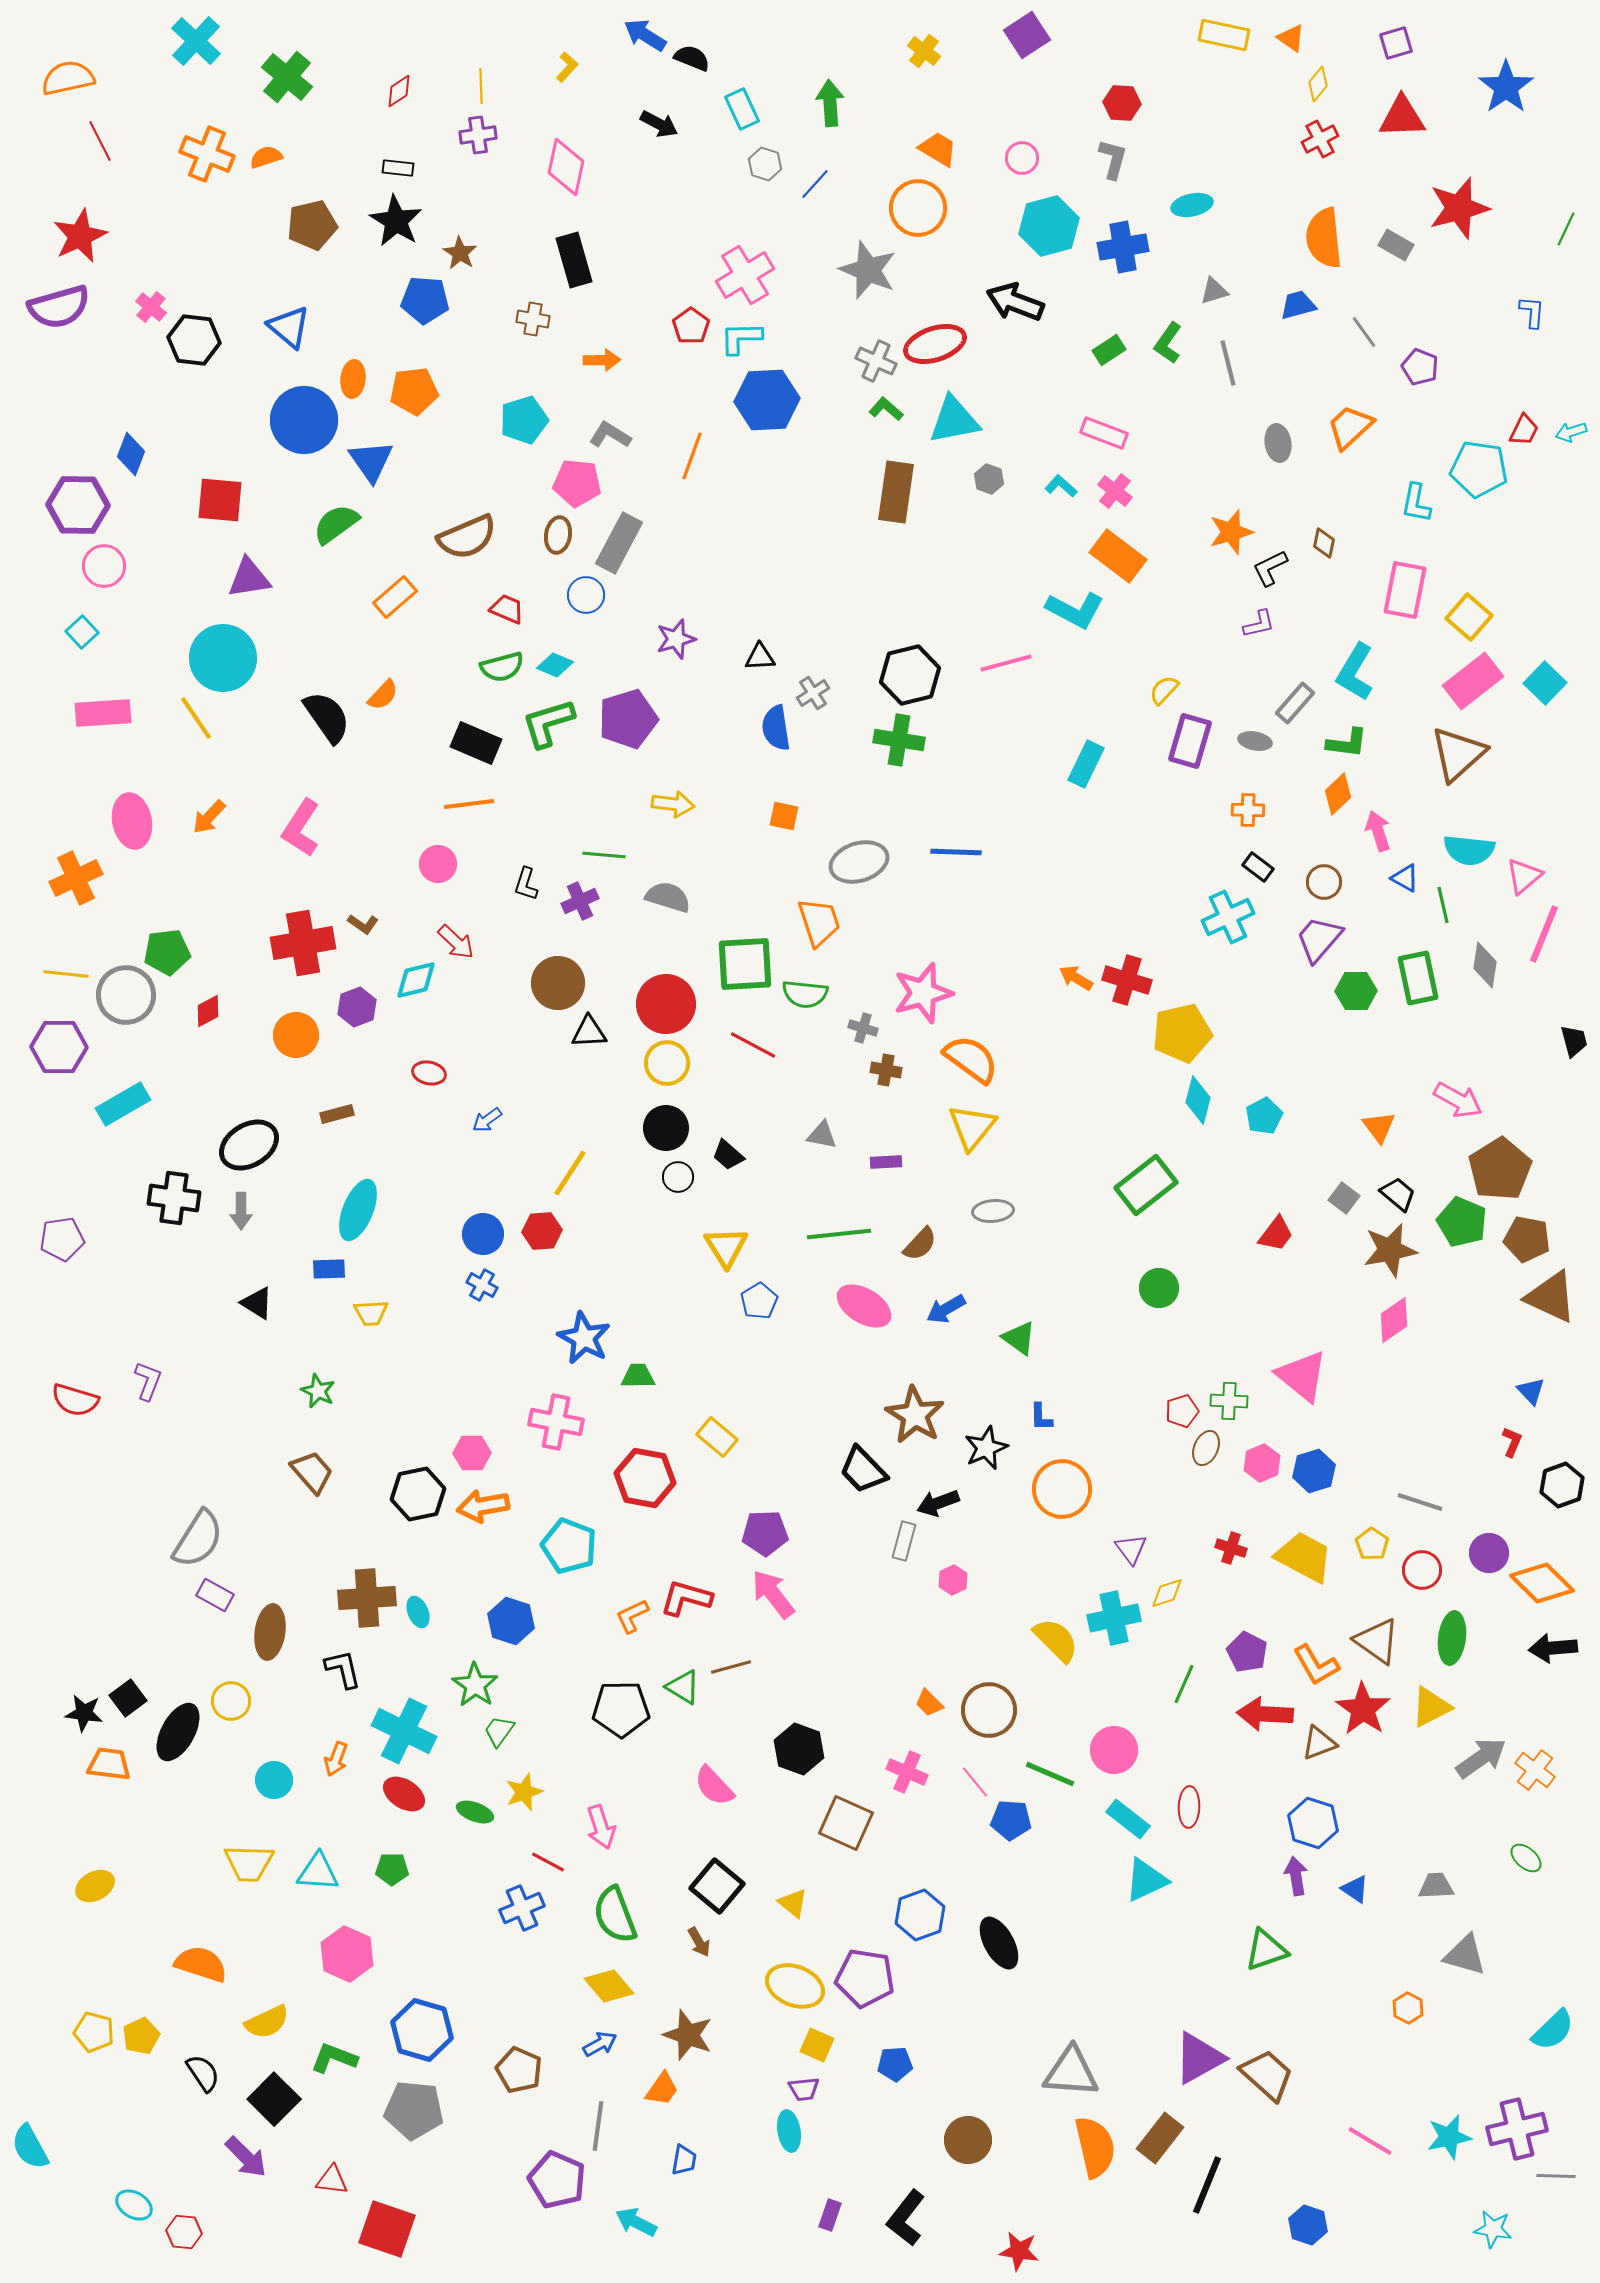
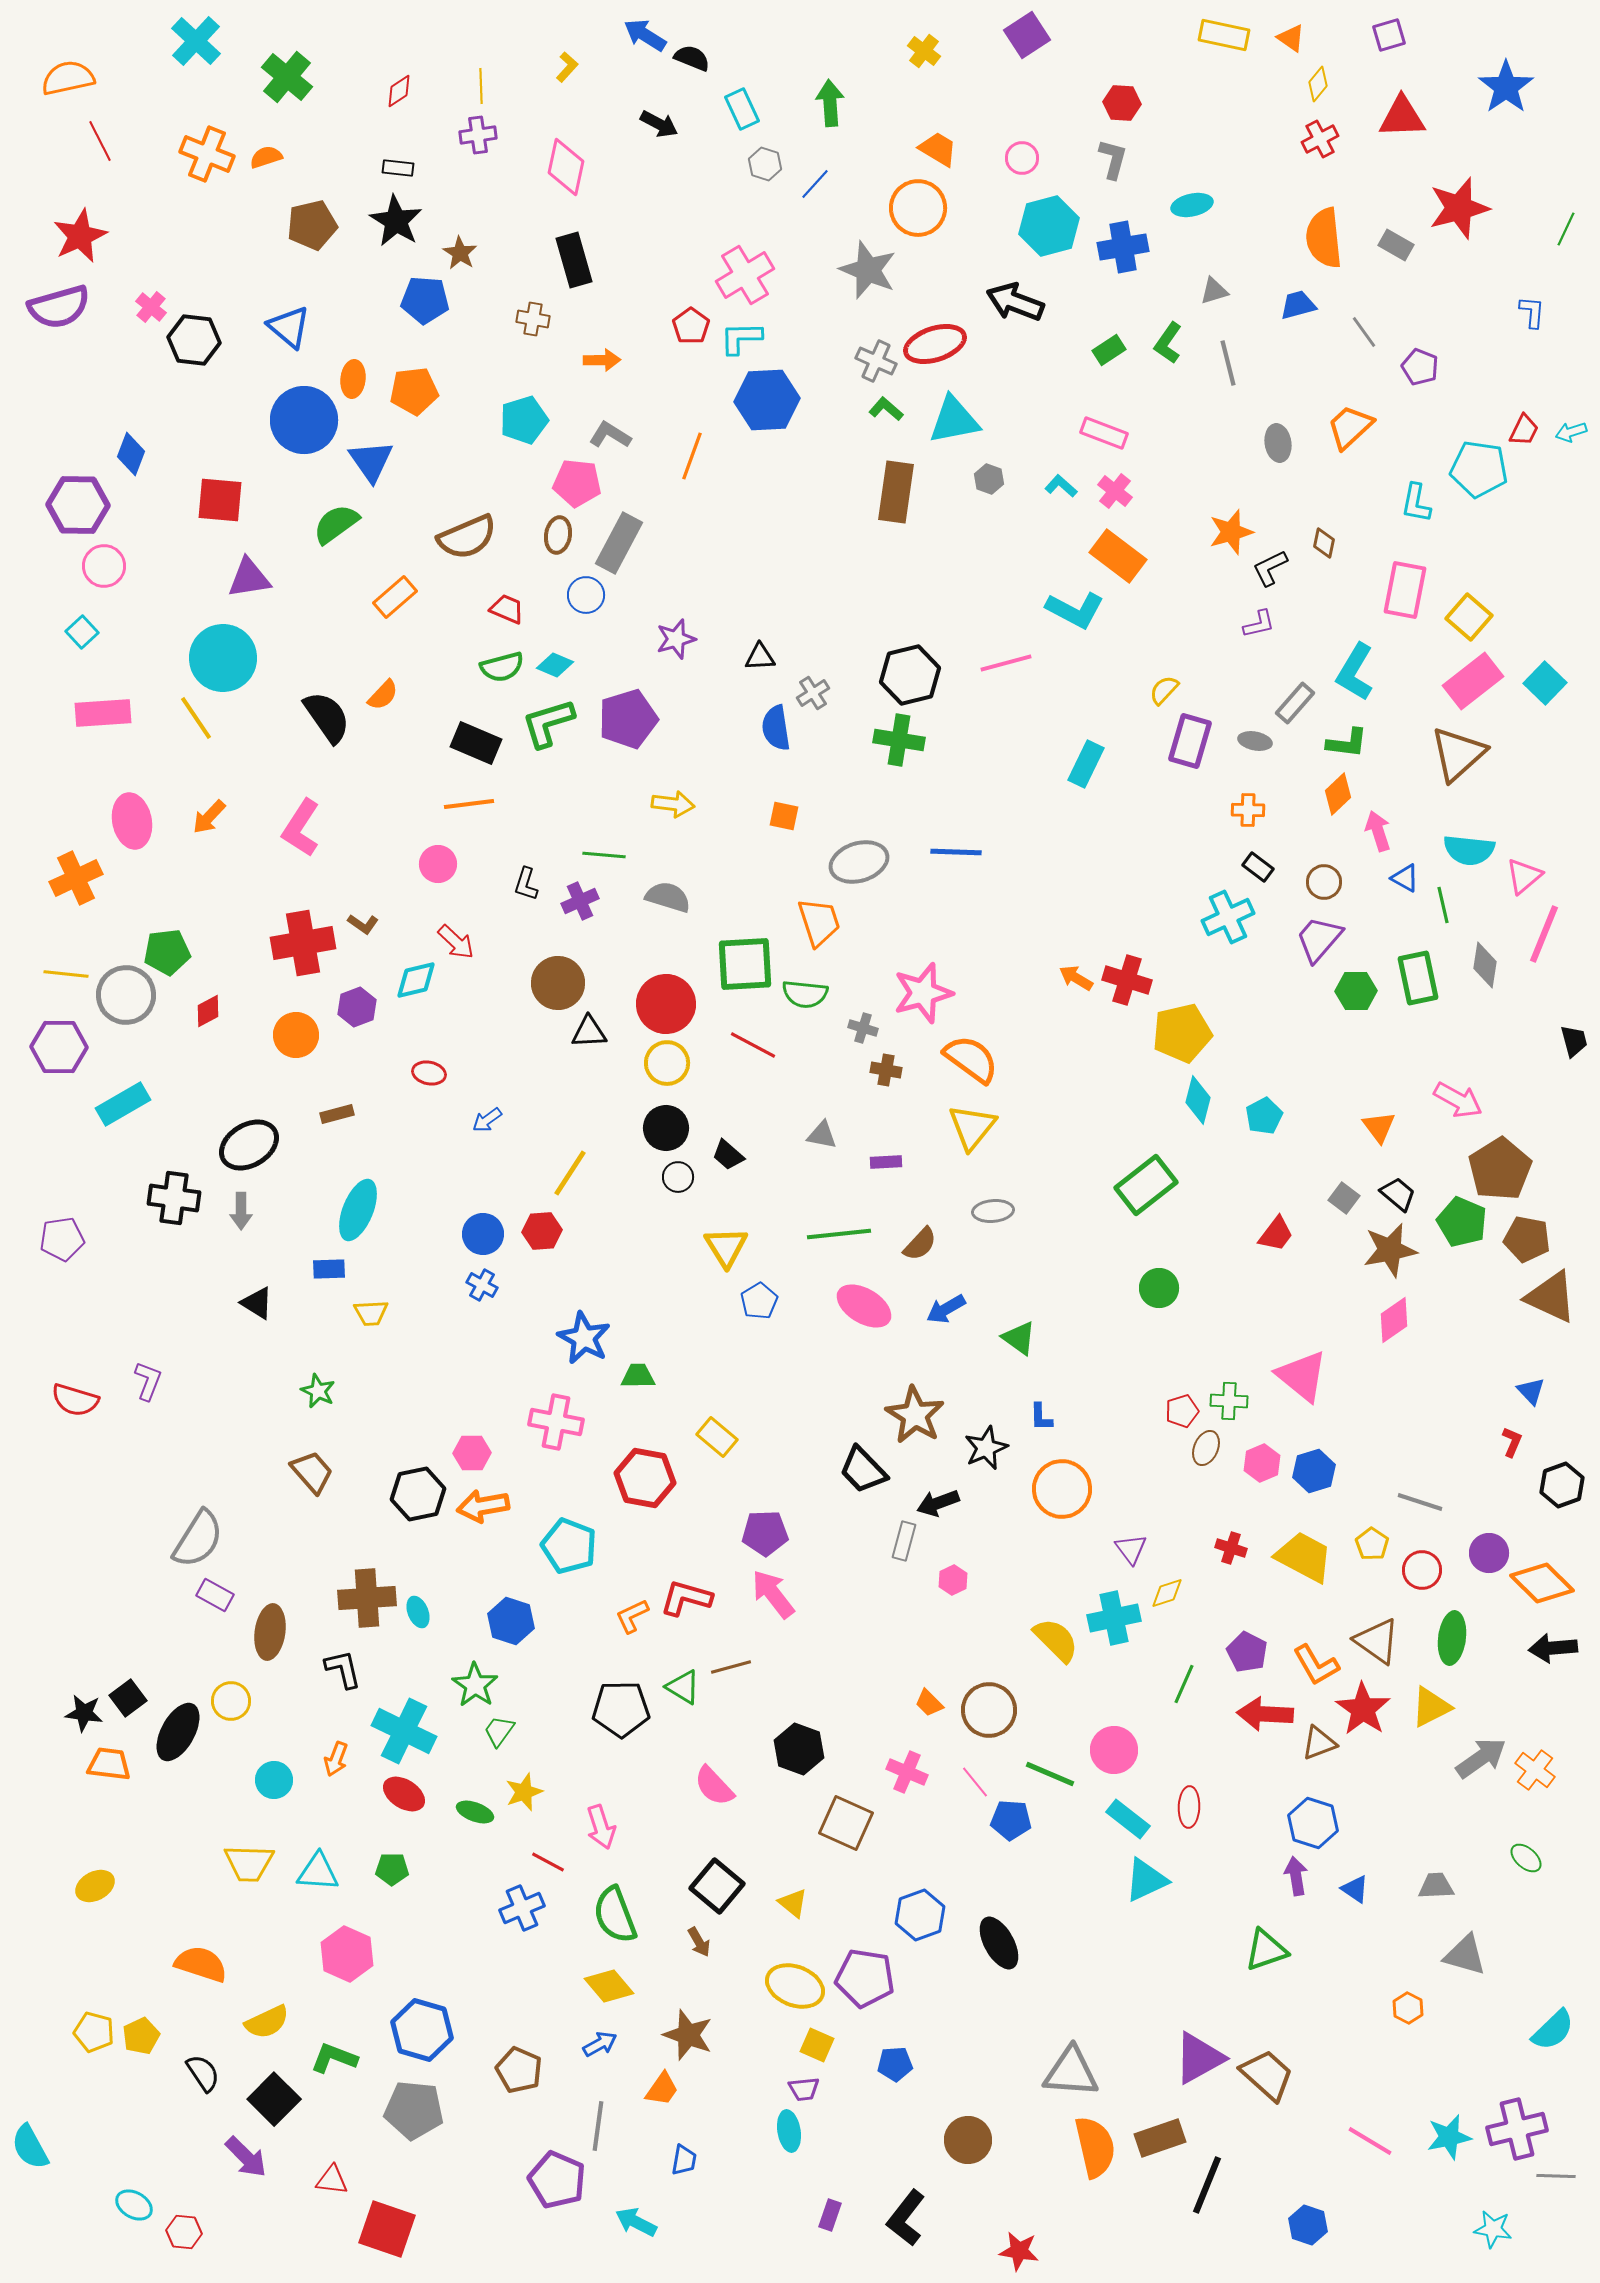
purple square at (1396, 43): moved 7 px left, 8 px up
brown rectangle at (1160, 2138): rotated 33 degrees clockwise
